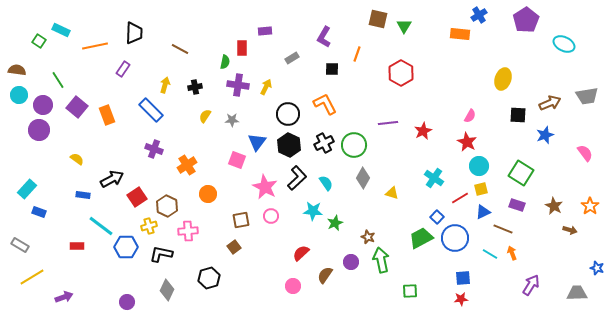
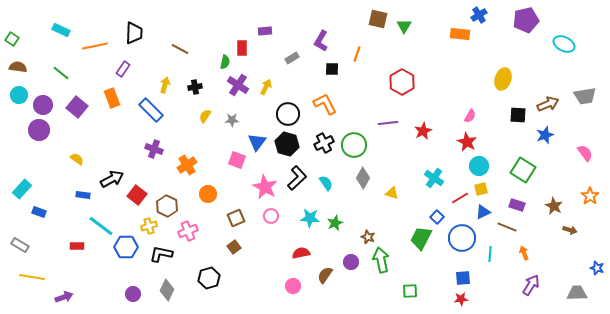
purple pentagon at (526, 20): rotated 20 degrees clockwise
purple L-shape at (324, 37): moved 3 px left, 4 px down
green square at (39, 41): moved 27 px left, 2 px up
brown semicircle at (17, 70): moved 1 px right, 3 px up
red hexagon at (401, 73): moved 1 px right, 9 px down
green line at (58, 80): moved 3 px right, 7 px up; rotated 18 degrees counterclockwise
purple cross at (238, 85): rotated 25 degrees clockwise
gray trapezoid at (587, 96): moved 2 px left
brown arrow at (550, 103): moved 2 px left, 1 px down
orange rectangle at (107, 115): moved 5 px right, 17 px up
black hexagon at (289, 145): moved 2 px left, 1 px up; rotated 10 degrees counterclockwise
green square at (521, 173): moved 2 px right, 3 px up
cyan rectangle at (27, 189): moved 5 px left
red square at (137, 197): moved 2 px up; rotated 18 degrees counterclockwise
orange star at (590, 206): moved 10 px up
cyan star at (313, 211): moved 3 px left, 7 px down
brown square at (241, 220): moved 5 px left, 2 px up; rotated 12 degrees counterclockwise
brown line at (503, 229): moved 4 px right, 2 px up
pink cross at (188, 231): rotated 18 degrees counterclockwise
green trapezoid at (421, 238): rotated 35 degrees counterclockwise
blue circle at (455, 238): moved 7 px right
red semicircle at (301, 253): rotated 30 degrees clockwise
orange arrow at (512, 253): moved 12 px right
cyan line at (490, 254): rotated 63 degrees clockwise
yellow line at (32, 277): rotated 40 degrees clockwise
purple circle at (127, 302): moved 6 px right, 8 px up
